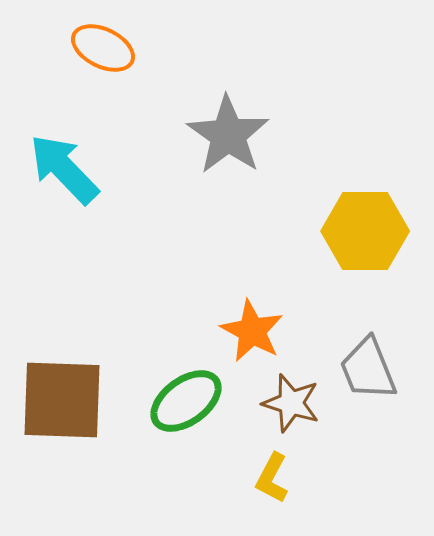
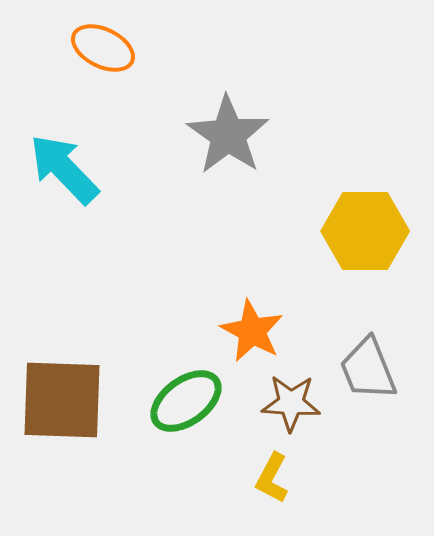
brown star: rotated 14 degrees counterclockwise
